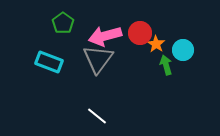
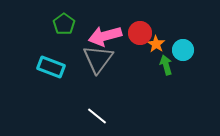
green pentagon: moved 1 px right, 1 px down
cyan rectangle: moved 2 px right, 5 px down
